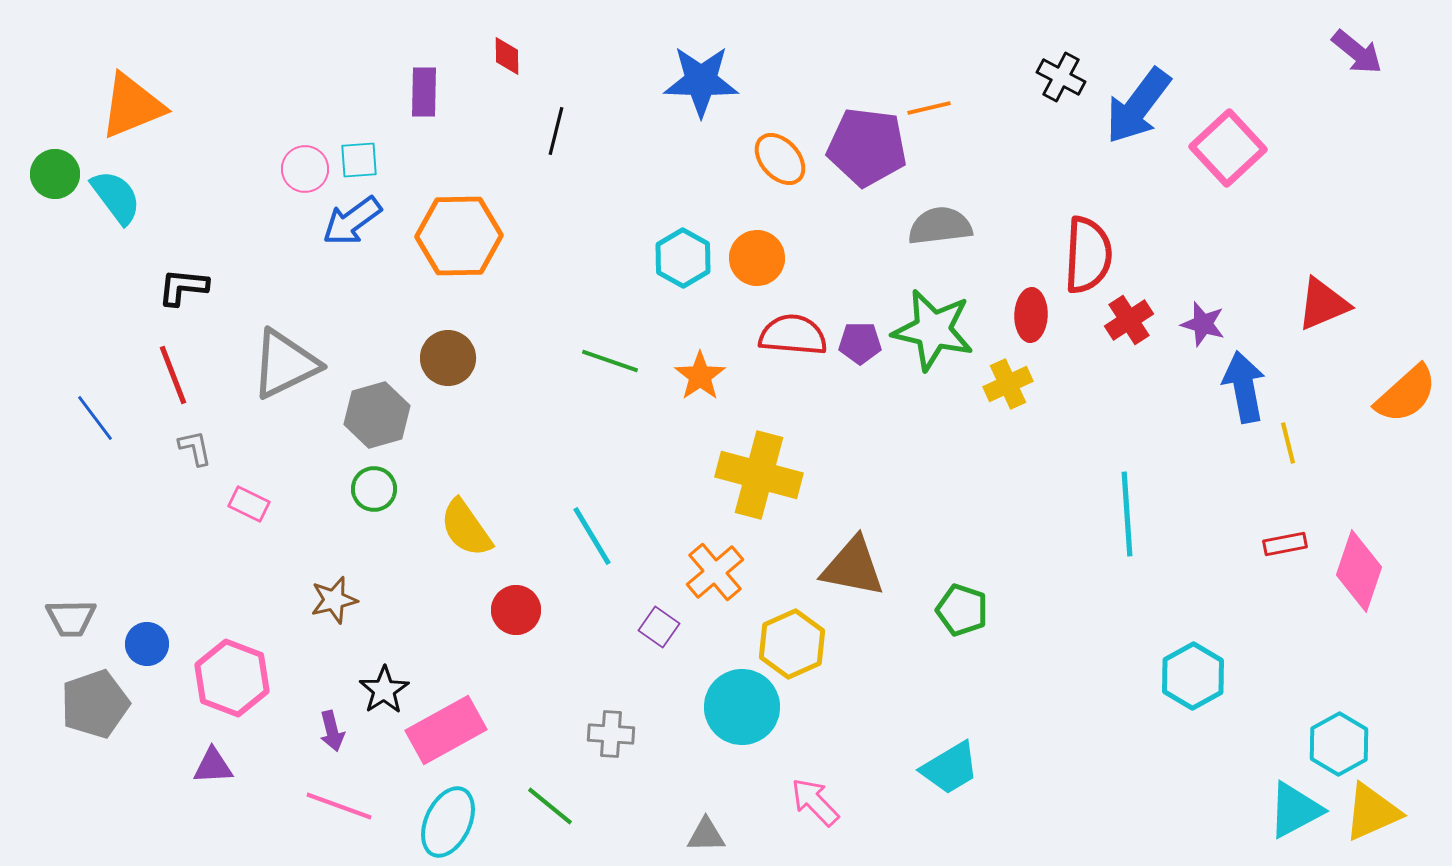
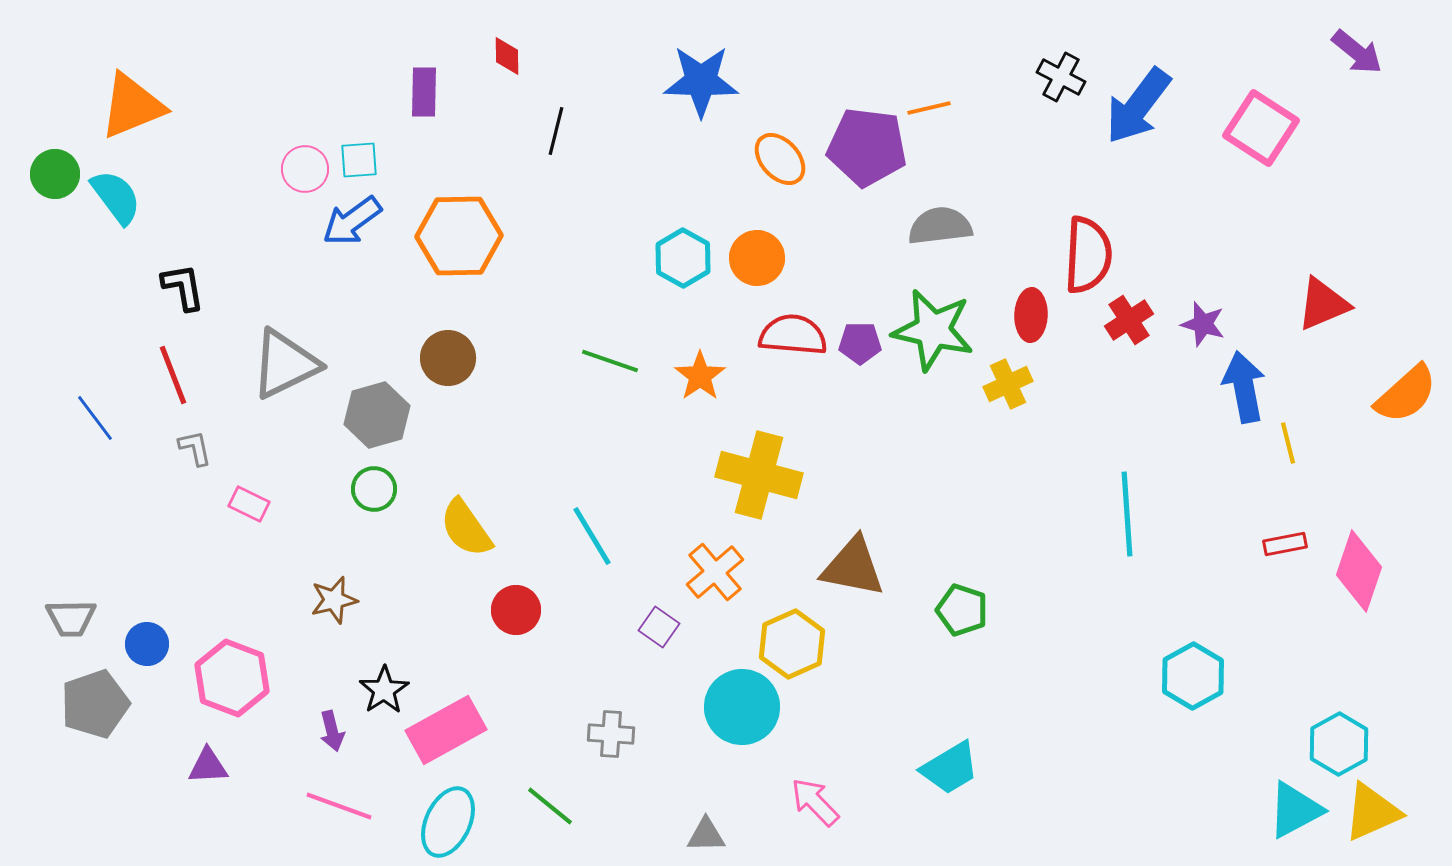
pink square at (1228, 148): moved 33 px right, 20 px up; rotated 14 degrees counterclockwise
black L-shape at (183, 287): rotated 74 degrees clockwise
purple triangle at (213, 766): moved 5 px left
